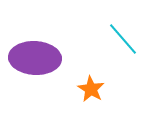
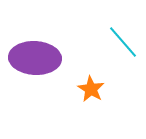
cyan line: moved 3 px down
